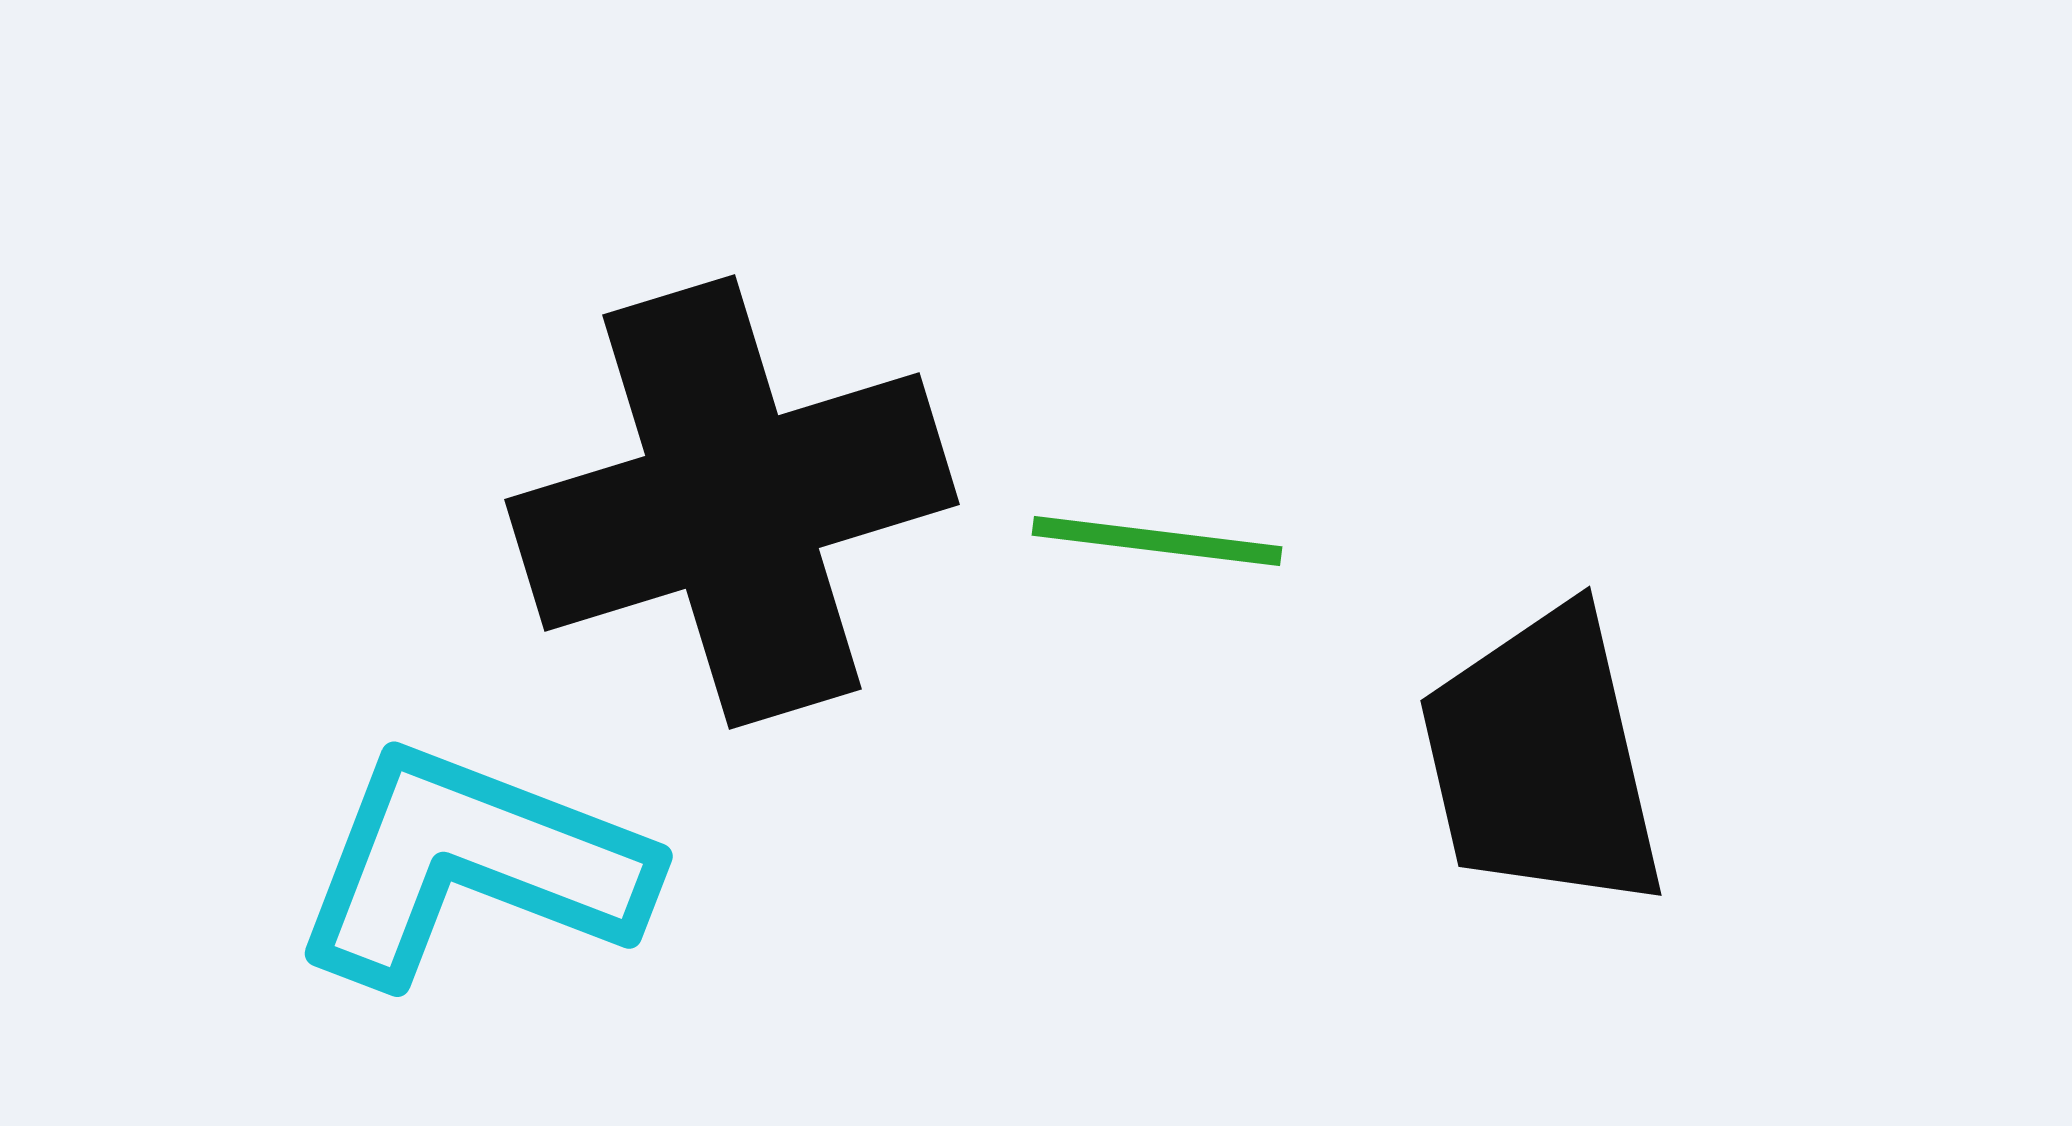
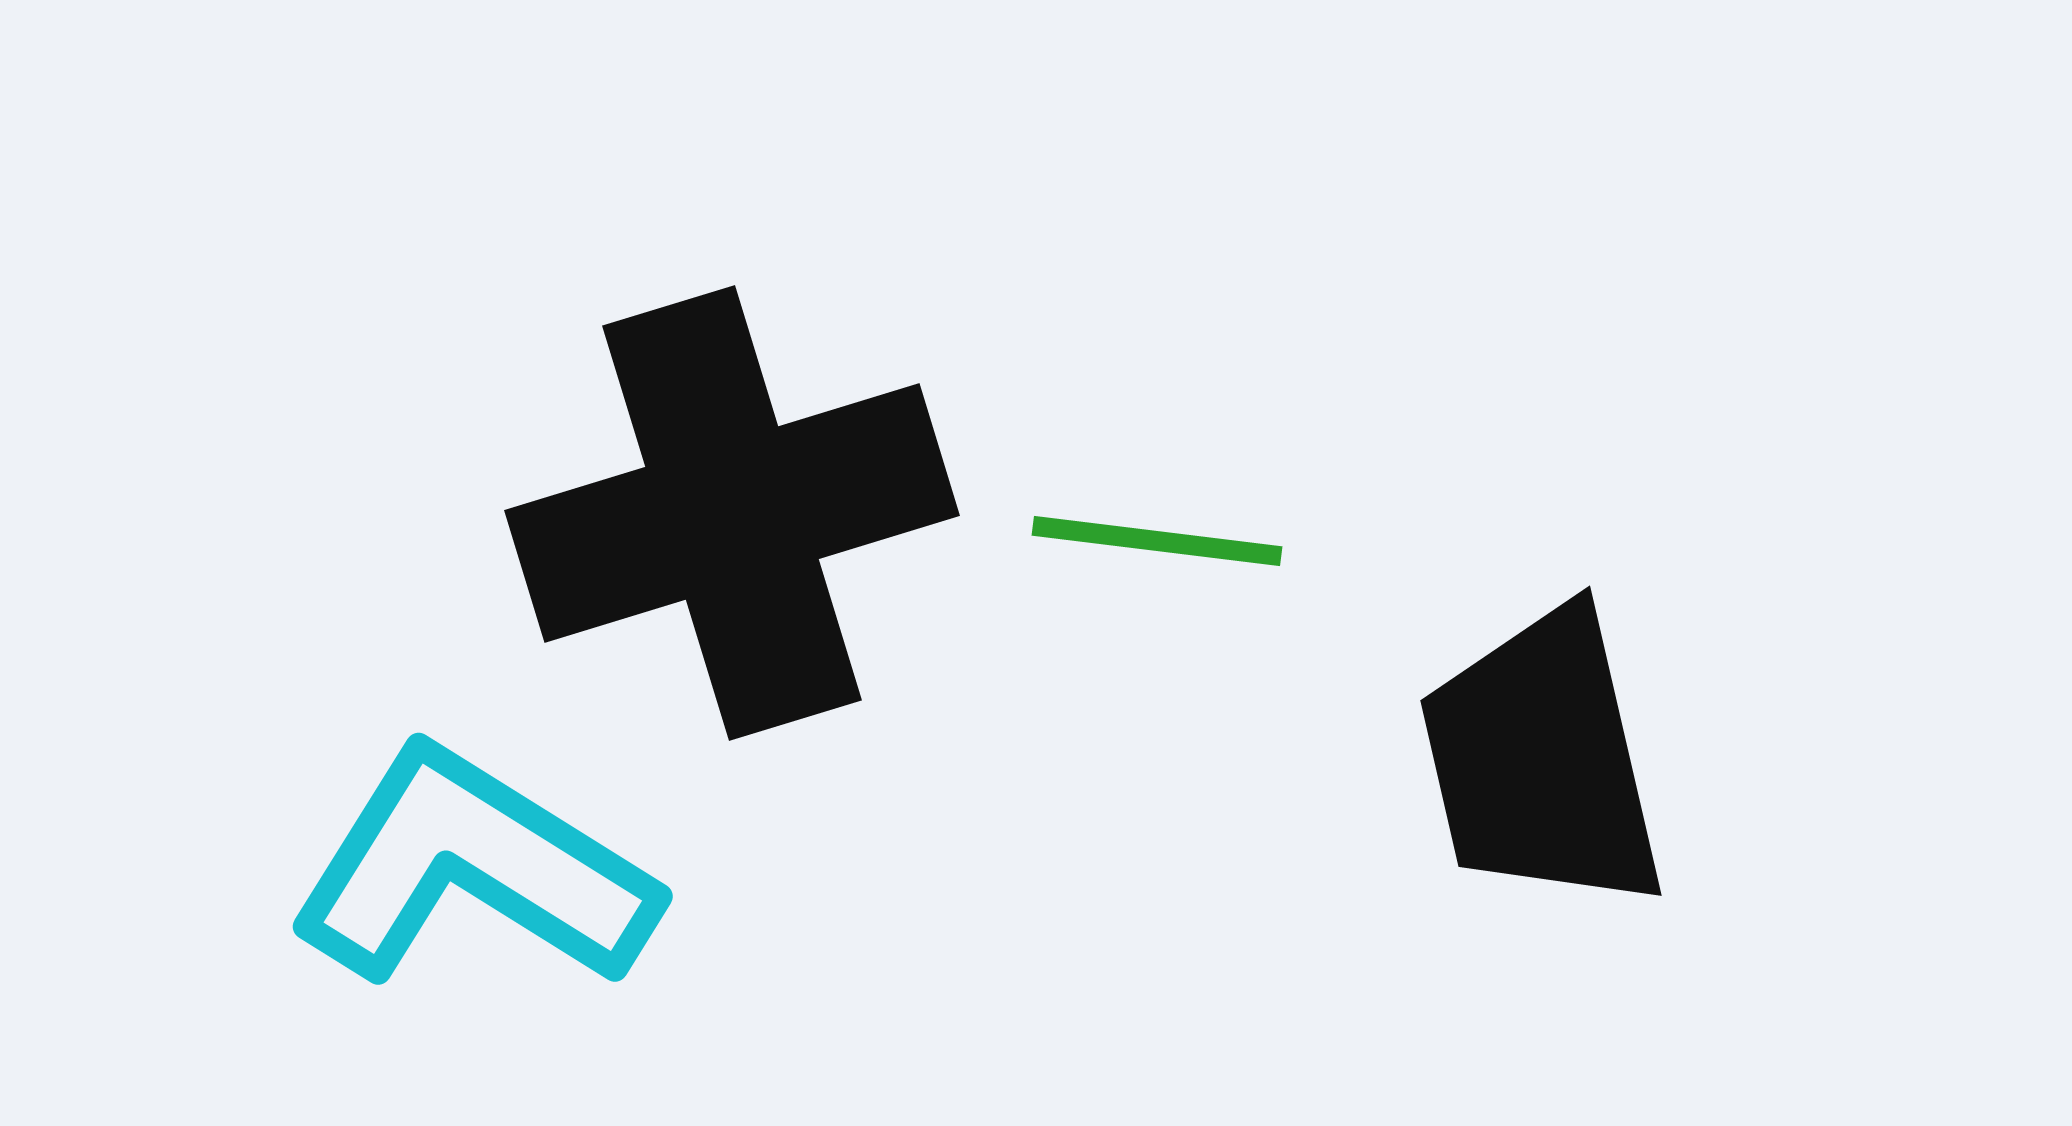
black cross: moved 11 px down
cyan L-shape: moved 2 px right, 4 px down; rotated 11 degrees clockwise
